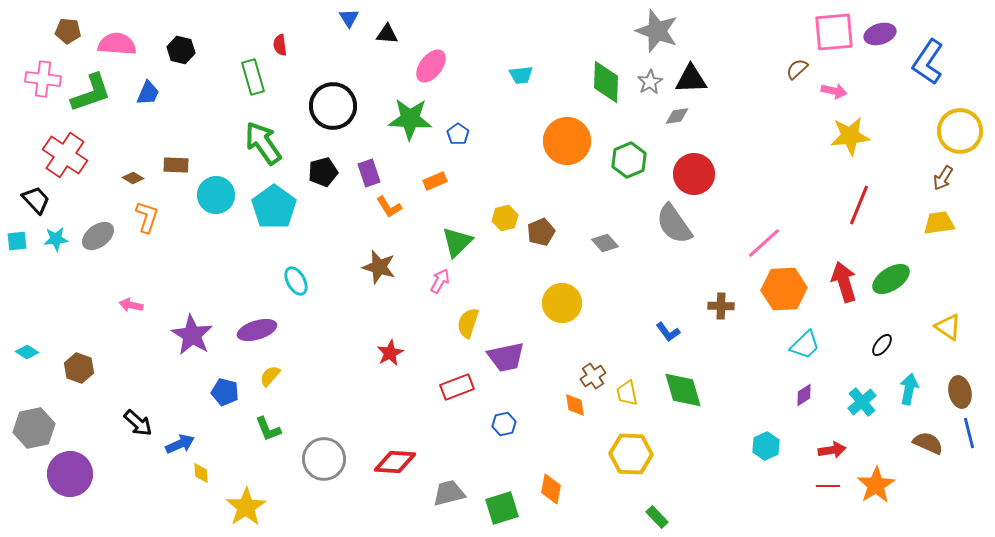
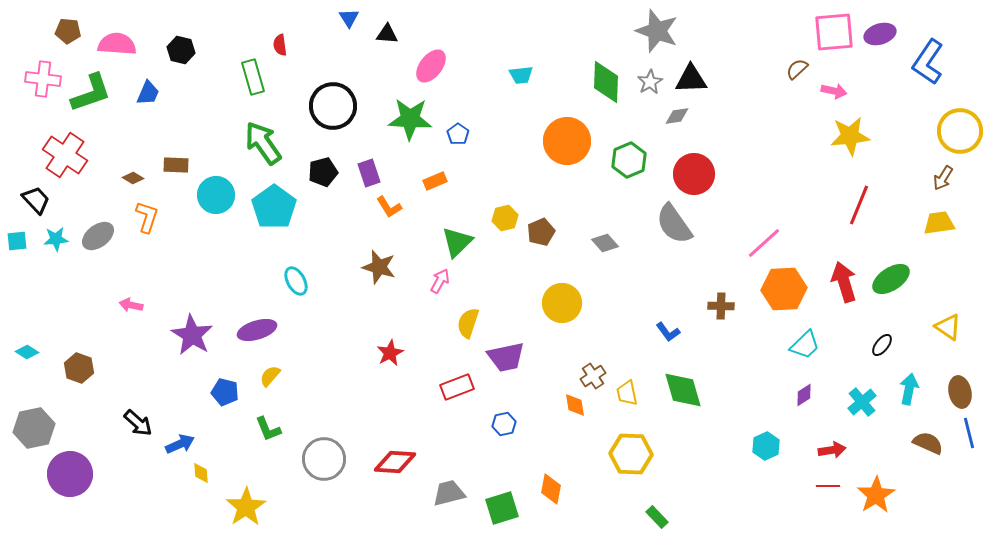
orange star at (876, 485): moved 10 px down
